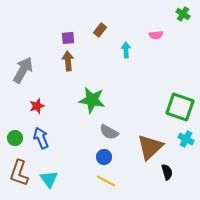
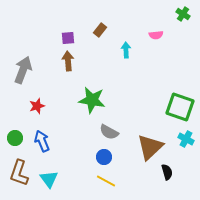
gray arrow: rotated 8 degrees counterclockwise
blue arrow: moved 1 px right, 3 px down
